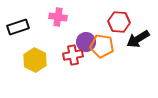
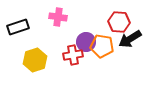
black arrow: moved 8 px left
yellow hexagon: rotated 15 degrees clockwise
